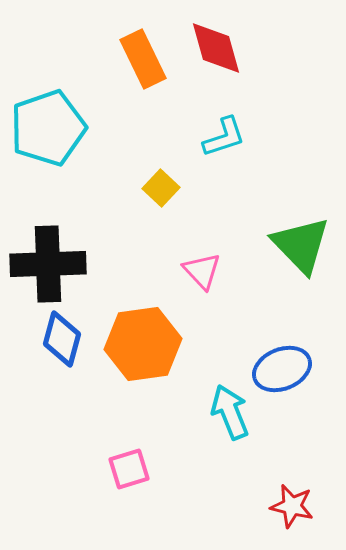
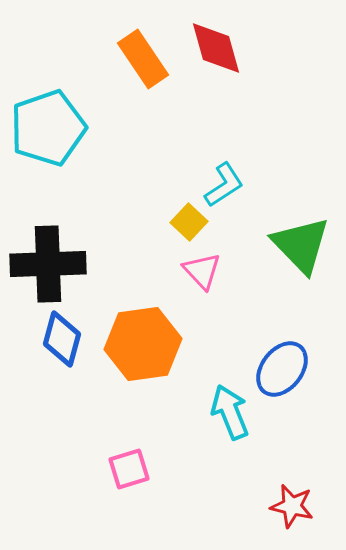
orange rectangle: rotated 8 degrees counterclockwise
cyan L-shape: moved 48 px down; rotated 15 degrees counterclockwise
yellow square: moved 28 px right, 34 px down
blue ellipse: rotated 30 degrees counterclockwise
